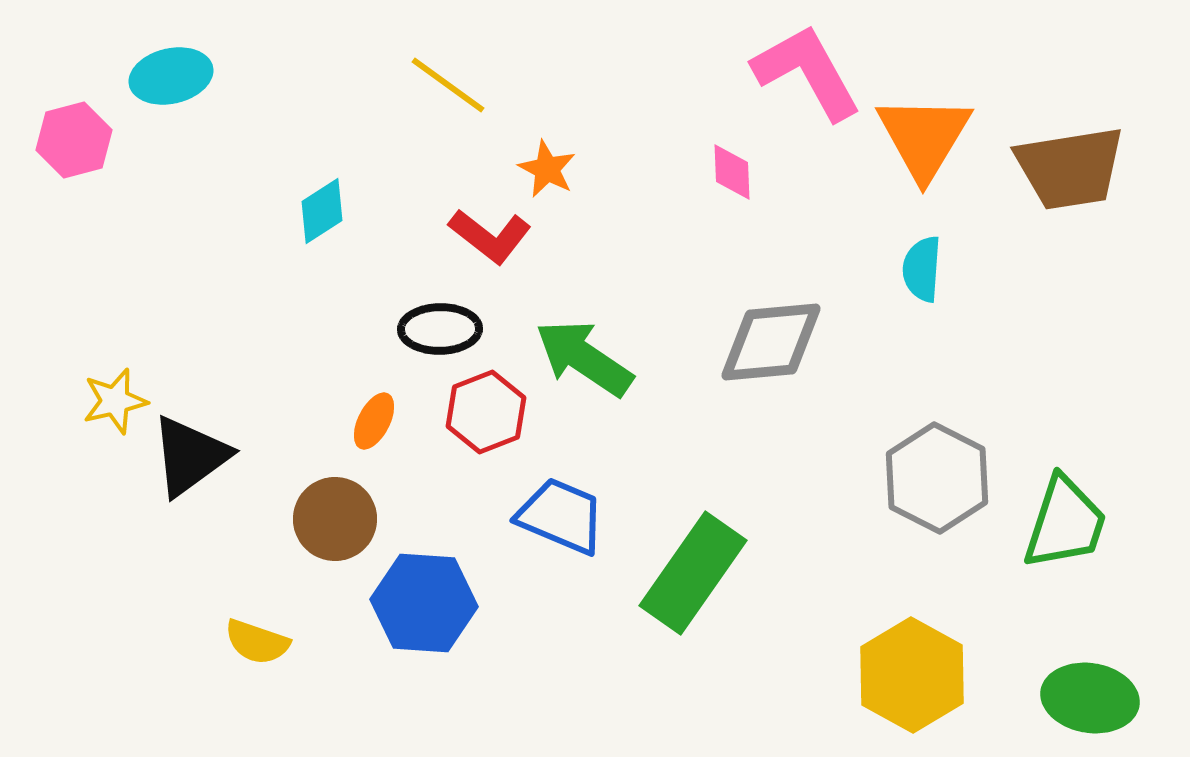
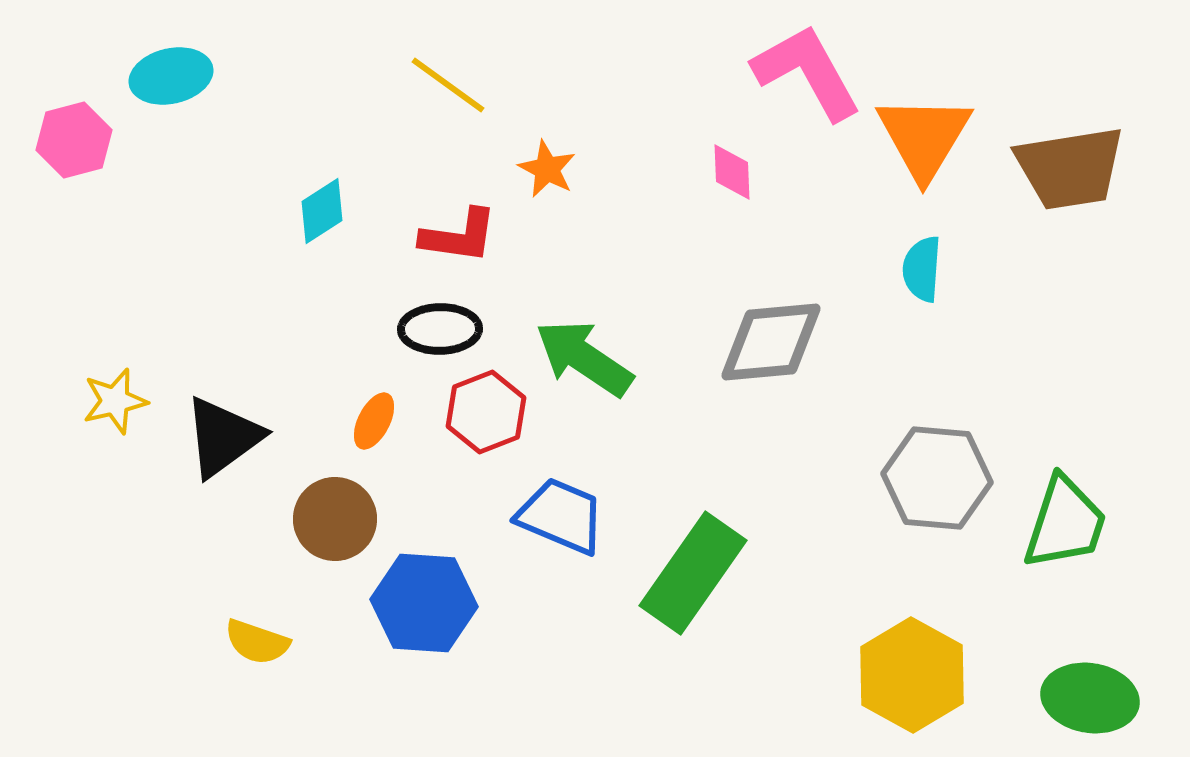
red L-shape: moved 31 px left; rotated 30 degrees counterclockwise
black triangle: moved 33 px right, 19 px up
gray hexagon: rotated 22 degrees counterclockwise
